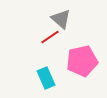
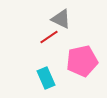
gray triangle: rotated 15 degrees counterclockwise
red line: moved 1 px left
